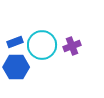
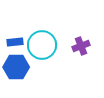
blue rectangle: rotated 14 degrees clockwise
purple cross: moved 9 px right
